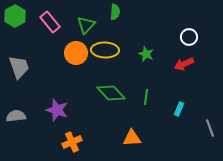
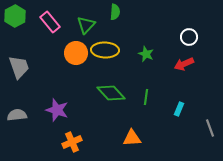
gray semicircle: moved 1 px right, 1 px up
